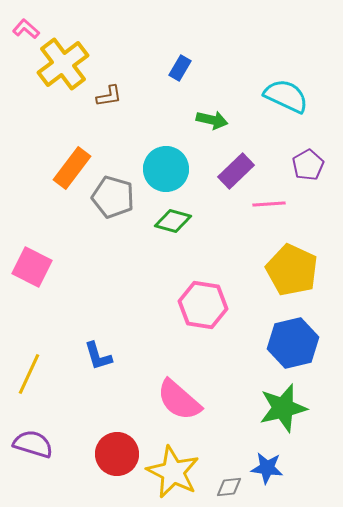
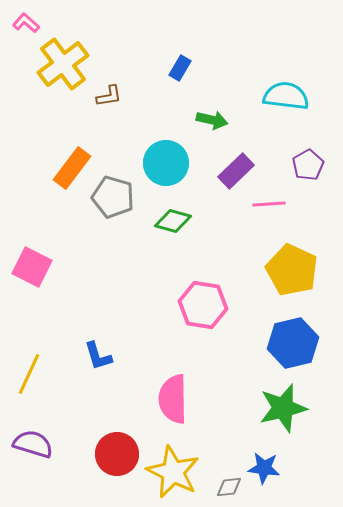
pink L-shape: moved 6 px up
cyan semicircle: rotated 18 degrees counterclockwise
cyan circle: moved 6 px up
pink semicircle: moved 6 px left, 1 px up; rotated 48 degrees clockwise
blue star: moved 3 px left
